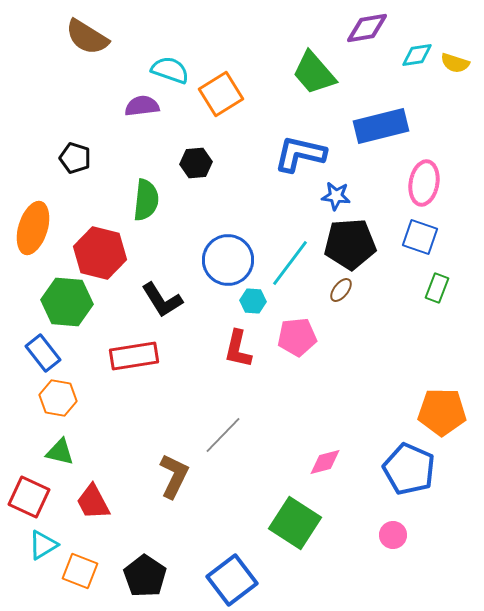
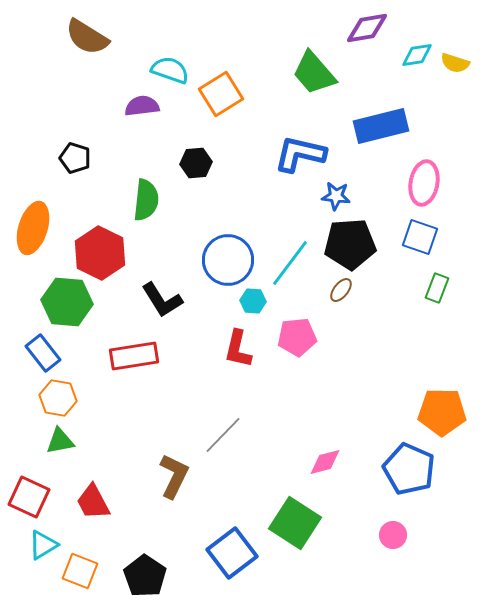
red hexagon at (100, 253): rotated 12 degrees clockwise
green triangle at (60, 452): moved 11 px up; rotated 24 degrees counterclockwise
blue square at (232, 580): moved 27 px up
